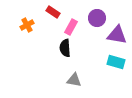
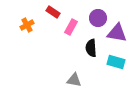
purple circle: moved 1 px right
purple triangle: moved 2 px up
black semicircle: moved 26 px right
